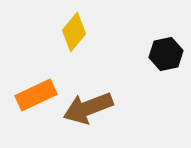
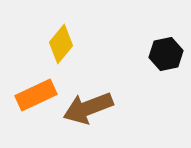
yellow diamond: moved 13 px left, 12 px down
